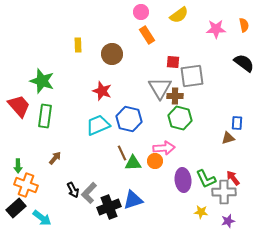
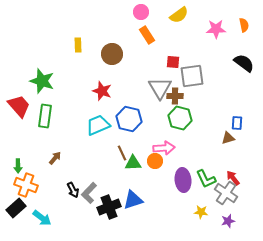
gray cross: moved 2 px right, 1 px down; rotated 35 degrees clockwise
